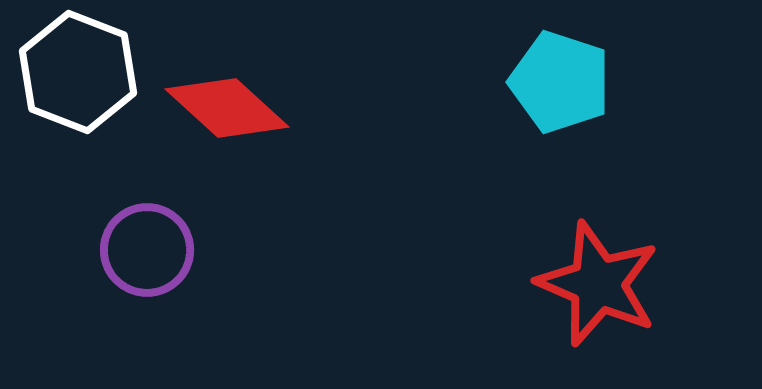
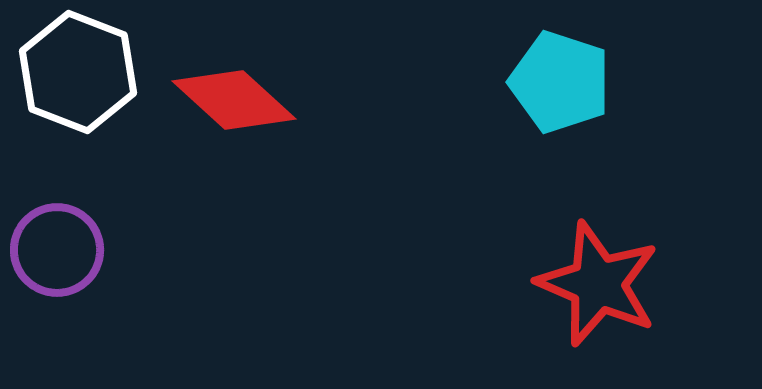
red diamond: moved 7 px right, 8 px up
purple circle: moved 90 px left
